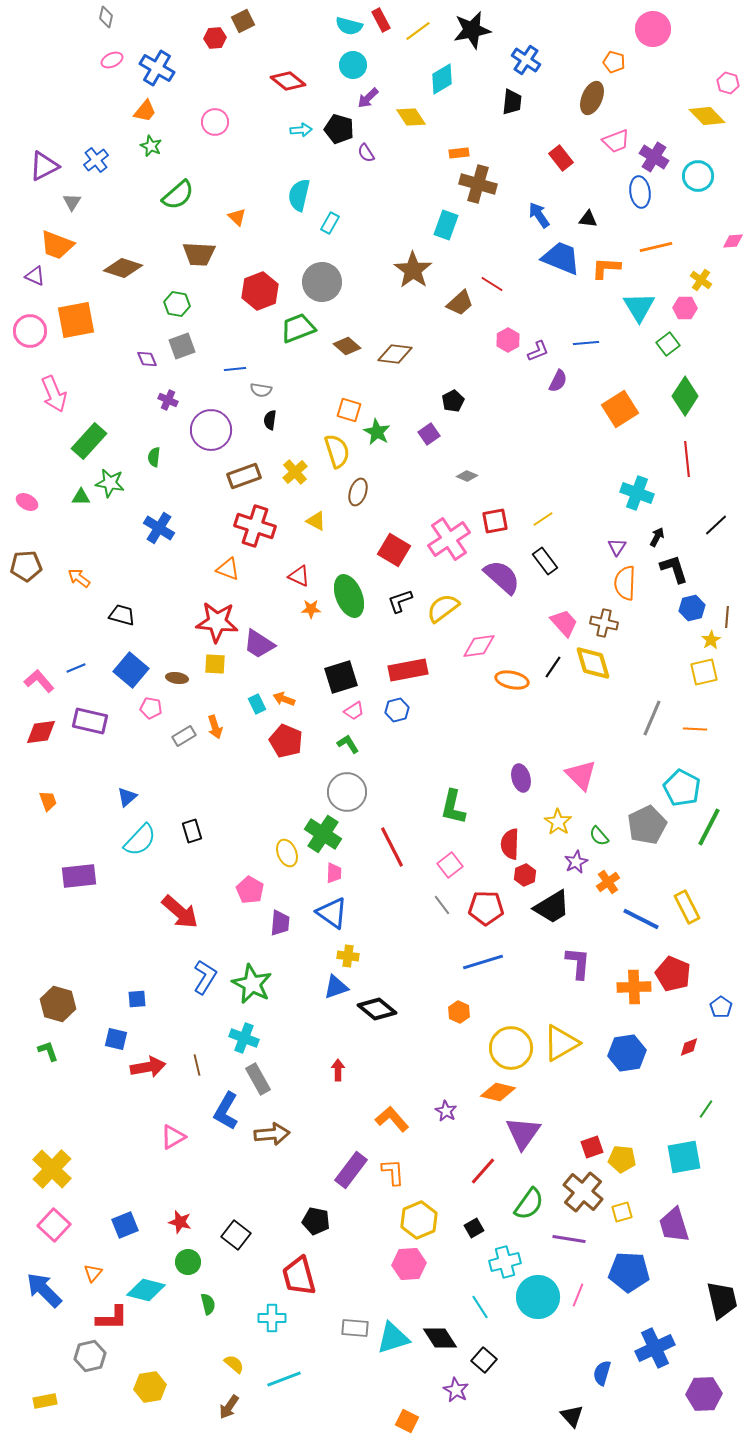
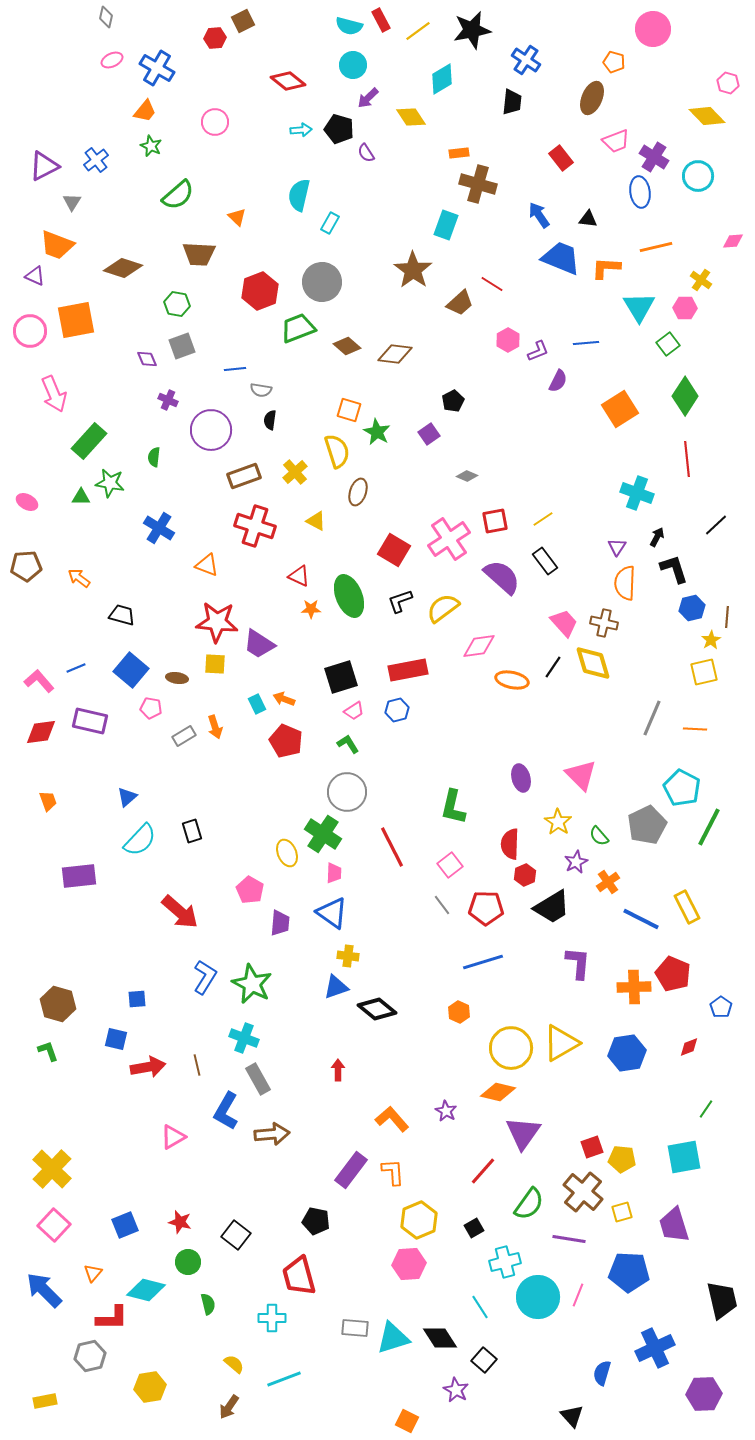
orange triangle at (228, 569): moved 21 px left, 4 px up
